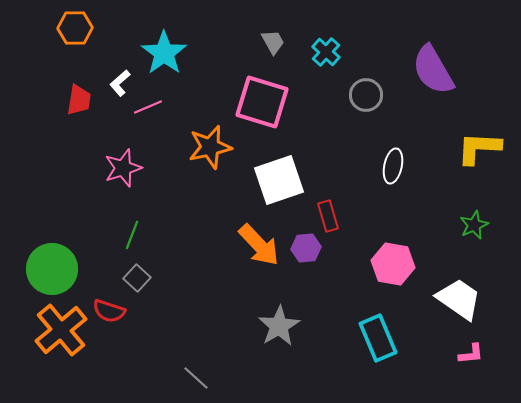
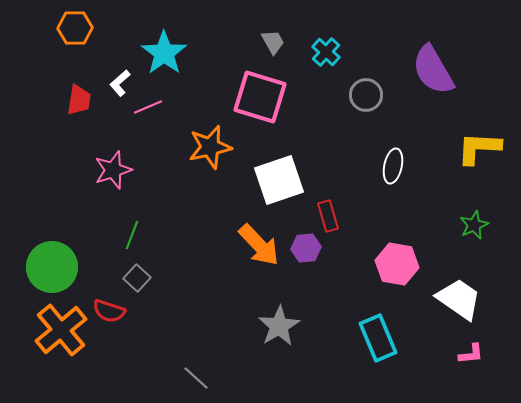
pink square: moved 2 px left, 5 px up
pink star: moved 10 px left, 2 px down
pink hexagon: moved 4 px right
green circle: moved 2 px up
